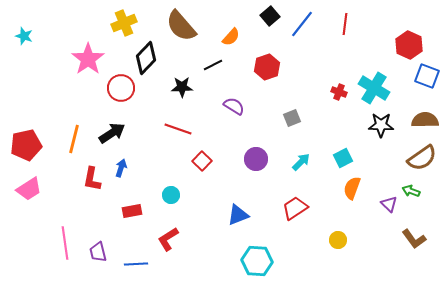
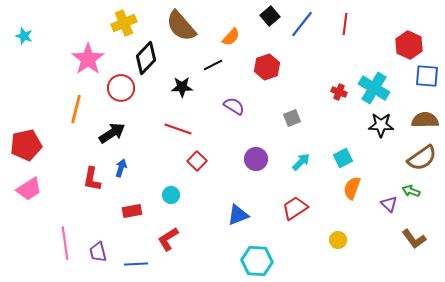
blue square at (427, 76): rotated 15 degrees counterclockwise
orange line at (74, 139): moved 2 px right, 30 px up
red square at (202, 161): moved 5 px left
